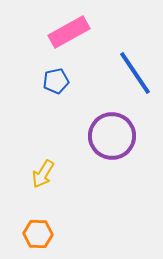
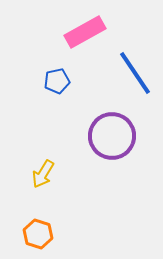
pink rectangle: moved 16 px right
blue pentagon: moved 1 px right
orange hexagon: rotated 16 degrees clockwise
